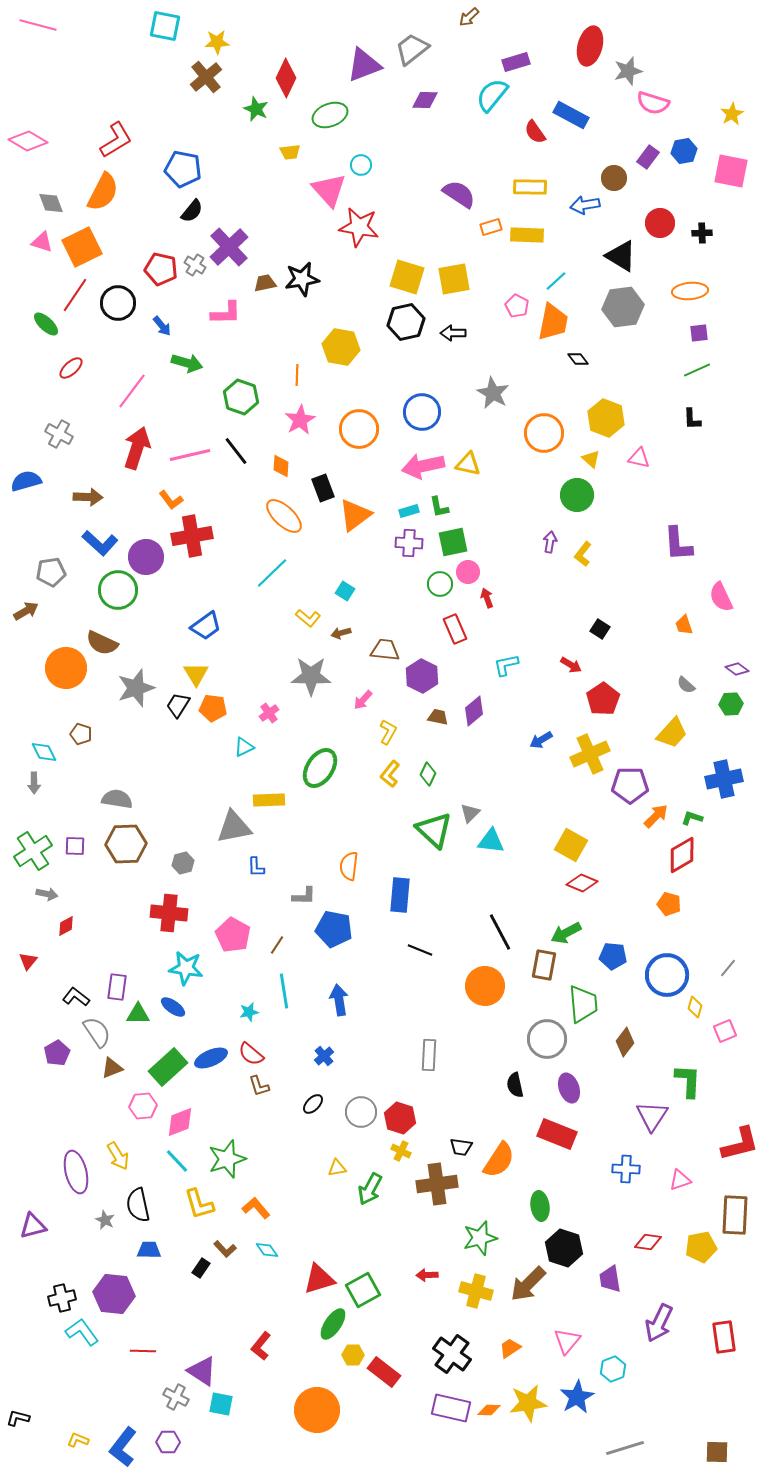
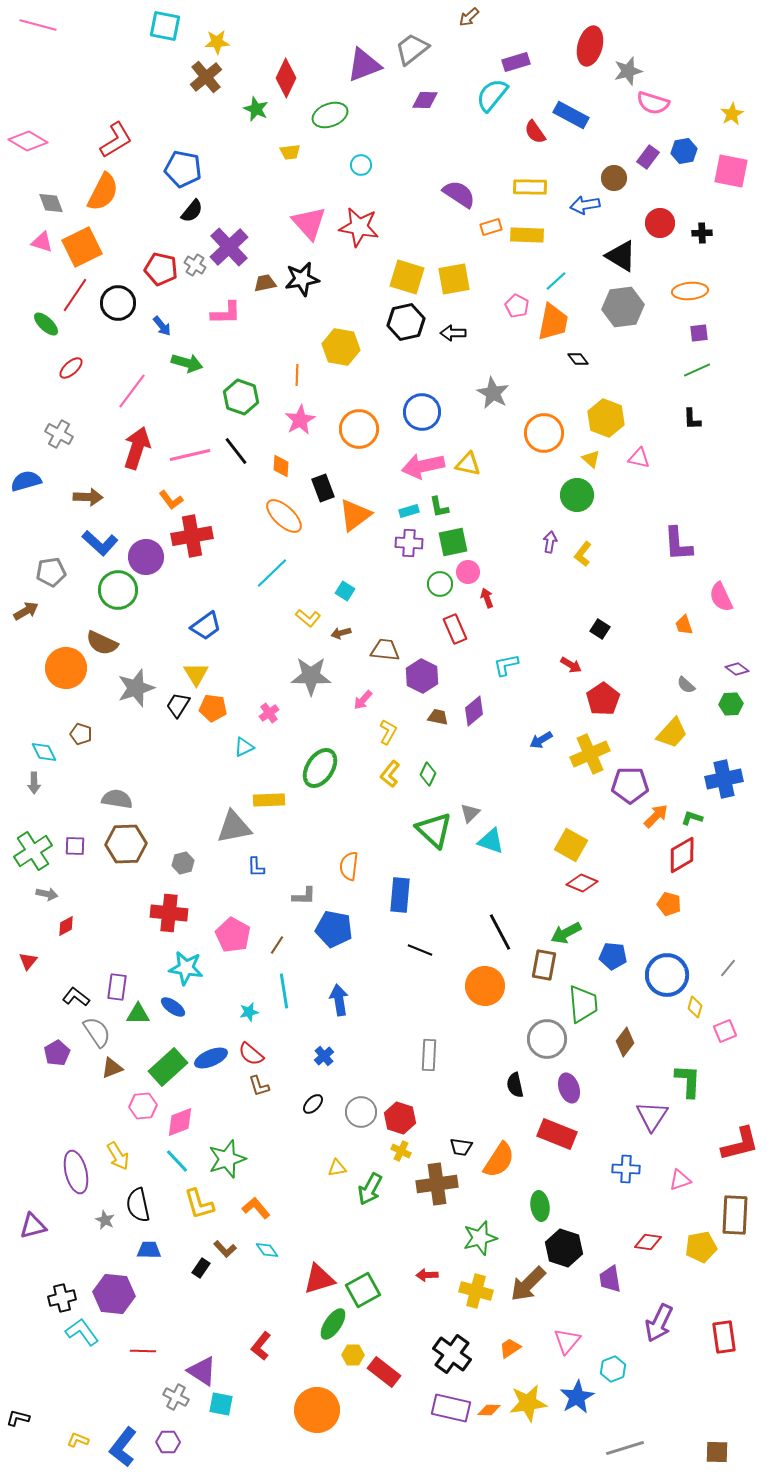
pink triangle at (329, 190): moved 20 px left, 33 px down
cyan triangle at (491, 841): rotated 12 degrees clockwise
